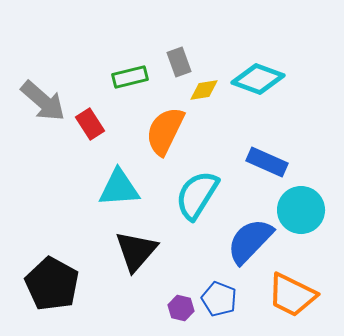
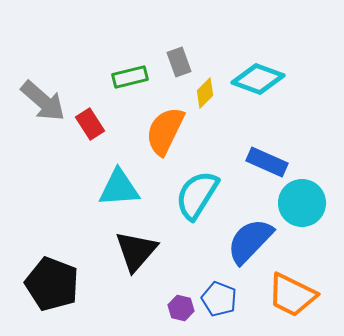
yellow diamond: moved 1 px right, 3 px down; rotated 36 degrees counterclockwise
cyan circle: moved 1 px right, 7 px up
black pentagon: rotated 8 degrees counterclockwise
